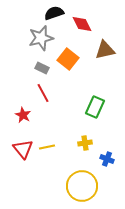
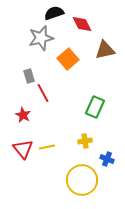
orange square: rotated 10 degrees clockwise
gray rectangle: moved 13 px left, 8 px down; rotated 48 degrees clockwise
yellow cross: moved 2 px up
yellow circle: moved 6 px up
